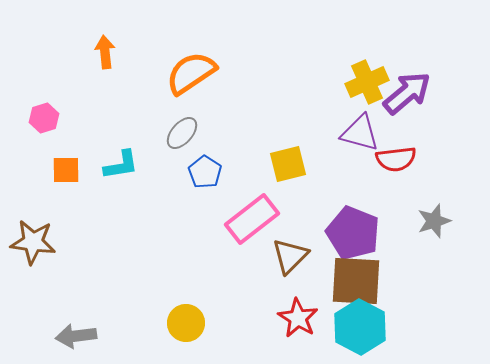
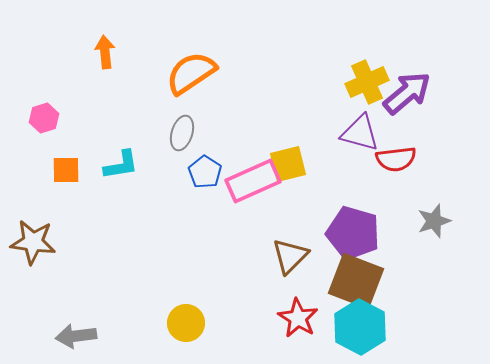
gray ellipse: rotated 24 degrees counterclockwise
pink rectangle: moved 1 px right, 38 px up; rotated 14 degrees clockwise
purple pentagon: rotated 6 degrees counterclockwise
brown square: rotated 18 degrees clockwise
